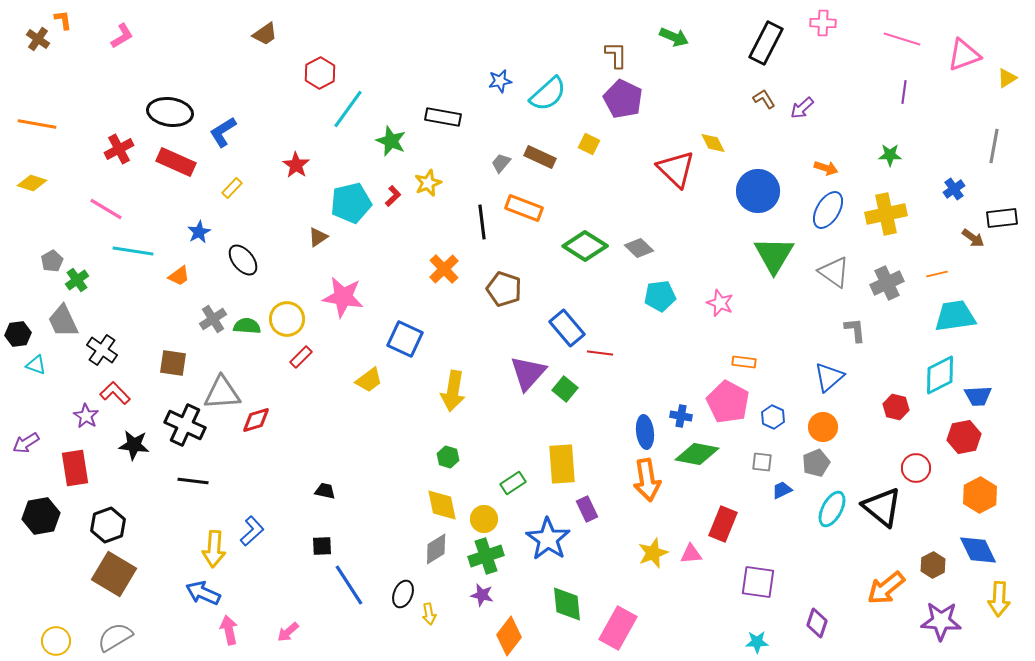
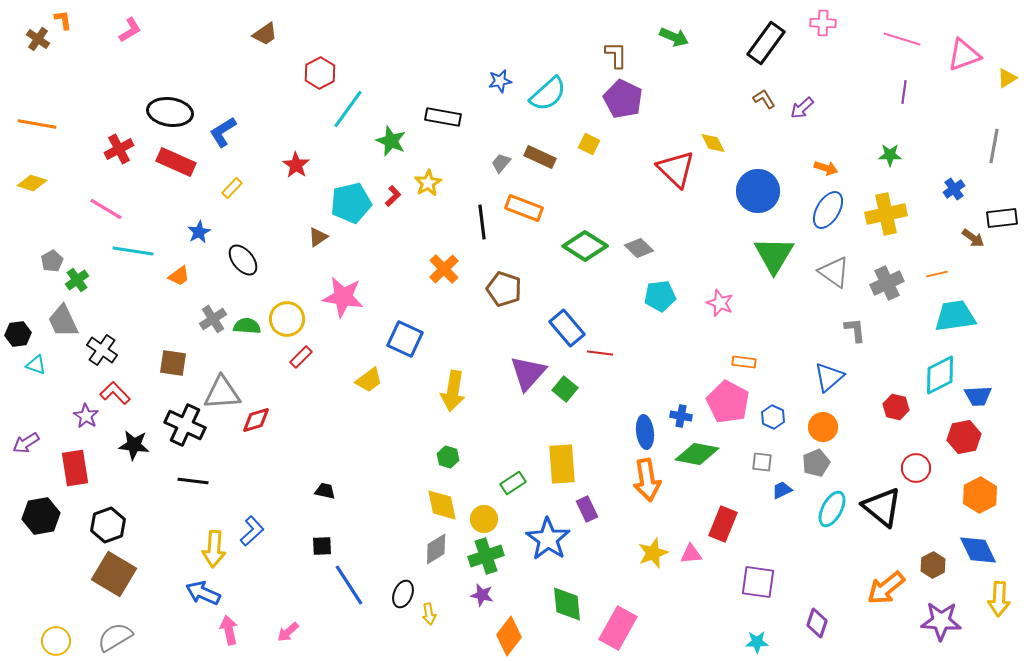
pink L-shape at (122, 36): moved 8 px right, 6 px up
black rectangle at (766, 43): rotated 9 degrees clockwise
yellow star at (428, 183): rotated 8 degrees counterclockwise
